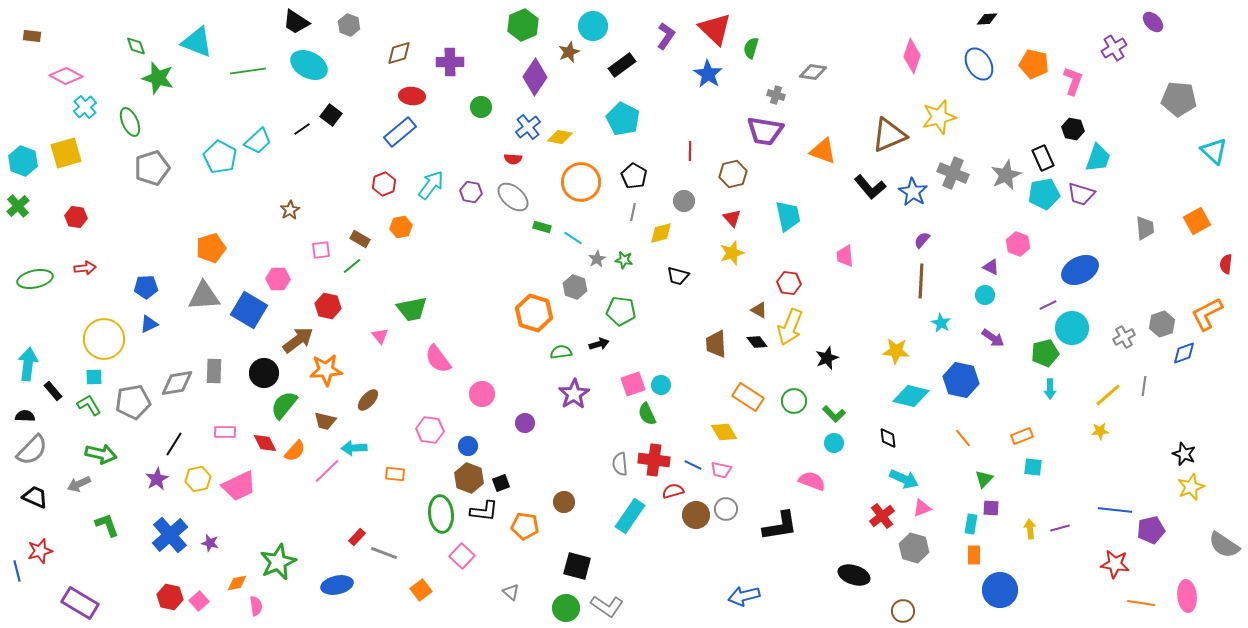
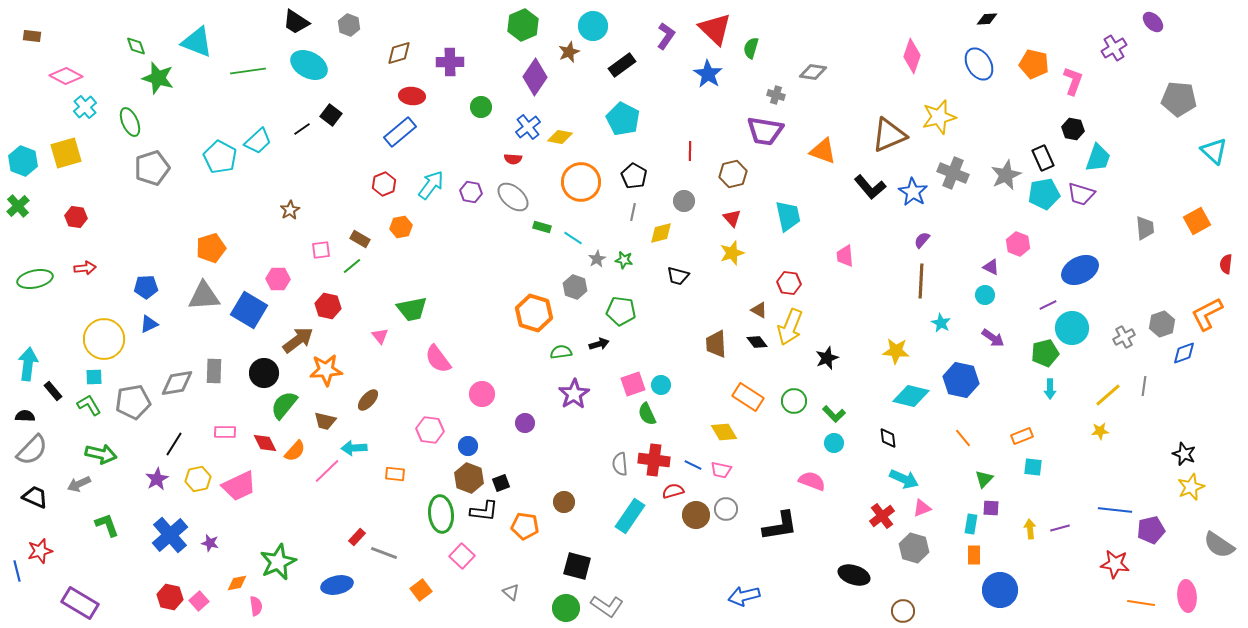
gray semicircle at (1224, 545): moved 5 px left
